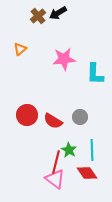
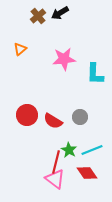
black arrow: moved 2 px right
cyan line: rotated 70 degrees clockwise
